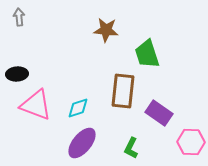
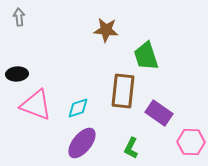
green trapezoid: moved 1 px left, 2 px down
